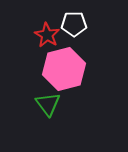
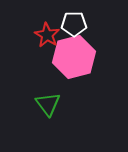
pink hexagon: moved 10 px right, 12 px up
